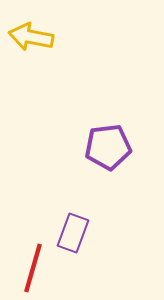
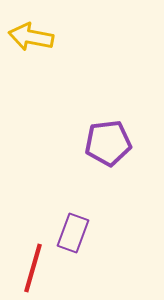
purple pentagon: moved 4 px up
